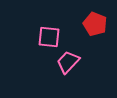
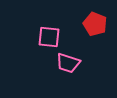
pink trapezoid: moved 1 px down; rotated 115 degrees counterclockwise
